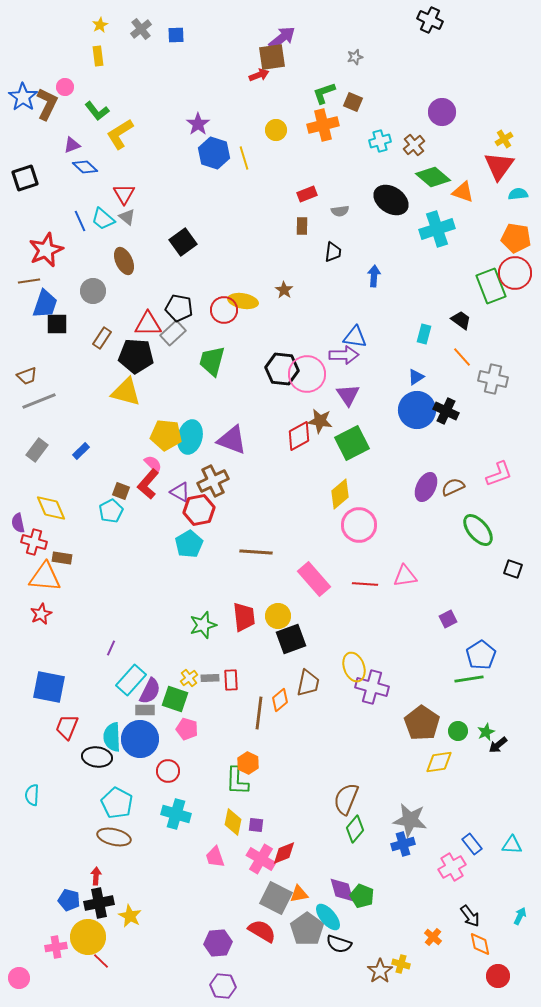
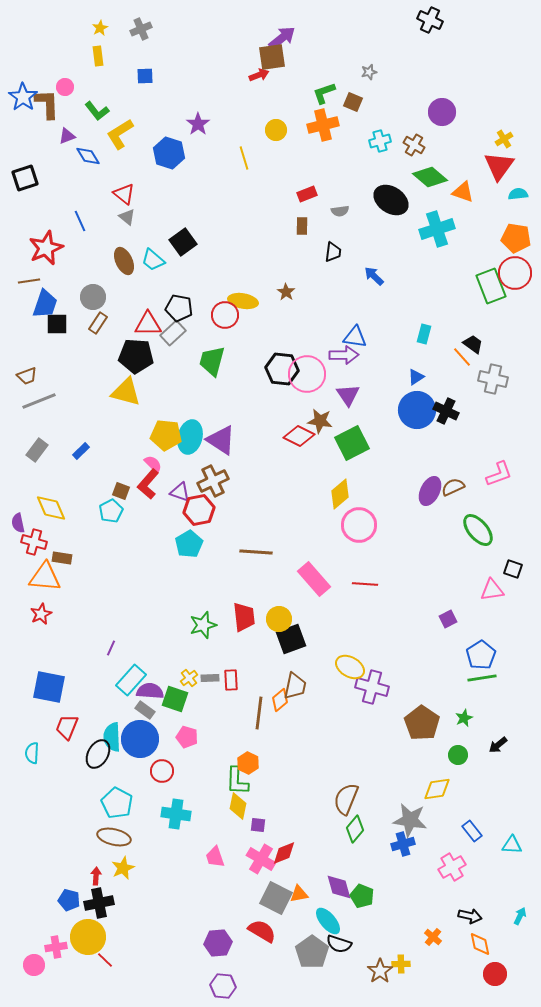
yellow star at (100, 25): moved 3 px down
gray cross at (141, 29): rotated 15 degrees clockwise
blue square at (176, 35): moved 31 px left, 41 px down
gray star at (355, 57): moved 14 px right, 15 px down
brown L-shape at (47, 104): rotated 28 degrees counterclockwise
purple triangle at (72, 145): moved 5 px left, 9 px up
brown cross at (414, 145): rotated 20 degrees counterclockwise
blue hexagon at (214, 153): moved 45 px left
blue diamond at (85, 167): moved 3 px right, 11 px up; rotated 15 degrees clockwise
green diamond at (433, 177): moved 3 px left
red triangle at (124, 194): rotated 20 degrees counterclockwise
cyan trapezoid at (103, 219): moved 50 px right, 41 px down
red star at (46, 250): moved 2 px up
blue arrow at (374, 276): rotated 50 degrees counterclockwise
brown star at (284, 290): moved 2 px right, 2 px down
gray circle at (93, 291): moved 6 px down
red circle at (224, 310): moved 1 px right, 5 px down
black trapezoid at (461, 320): moved 12 px right, 24 px down
brown rectangle at (102, 338): moved 4 px left, 15 px up
red diamond at (299, 436): rotated 56 degrees clockwise
purple triangle at (232, 440): moved 11 px left; rotated 12 degrees clockwise
purple ellipse at (426, 487): moved 4 px right, 4 px down
purple triangle at (180, 492): rotated 10 degrees counterclockwise
pink triangle at (405, 576): moved 87 px right, 14 px down
yellow circle at (278, 616): moved 1 px right, 3 px down
yellow ellipse at (354, 667): moved 4 px left; rotated 40 degrees counterclockwise
green line at (469, 679): moved 13 px right, 1 px up
brown trapezoid at (308, 683): moved 13 px left, 3 px down
purple semicircle at (150, 691): rotated 112 degrees counterclockwise
gray rectangle at (145, 710): rotated 36 degrees clockwise
pink pentagon at (187, 729): moved 8 px down
green circle at (458, 731): moved 24 px down
green star at (486, 732): moved 22 px left, 14 px up
black ellipse at (97, 757): moved 1 px right, 3 px up; rotated 68 degrees counterclockwise
yellow diamond at (439, 762): moved 2 px left, 27 px down
red circle at (168, 771): moved 6 px left
cyan semicircle at (32, 795): moved 42 px up
cyan cross at (176, 814): rotated 8 degrees counterclockwise
yellow diamond at (233, 822): moved 5 px right, 16 px up
purple square at (256, 825): moved 2 px right
blue rectangle at (472, 844): moved 13 px up
purple diamond at (342, 890): moved 3 px left, 3 px up
yellow star at (130, 916): moved 7 px left, 48 px up; rotated 20 degrees clockwise
black arrow at (470, 916): rotated 40 degrees counterclockwise
cyan ellipse at (328, 917): moved 4 px down
gray pentagon at (307, 929): moved 5 px right, 23 px down
red line at (101, 961): moved 4 px right, 1 px up
yellow cross at (401, 964): rotated 18 degrees counterclockwise
red circle at (498, 976): moved 3 px left, 2 px up
pink circle at (19, 978): moved 15 px right, 13 px up
